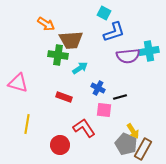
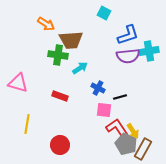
blue L-shape: moved 14 px right, 3 px down
red rectangle: moved 4 px left, 1 px up
red L-shape: moved 33 px right
